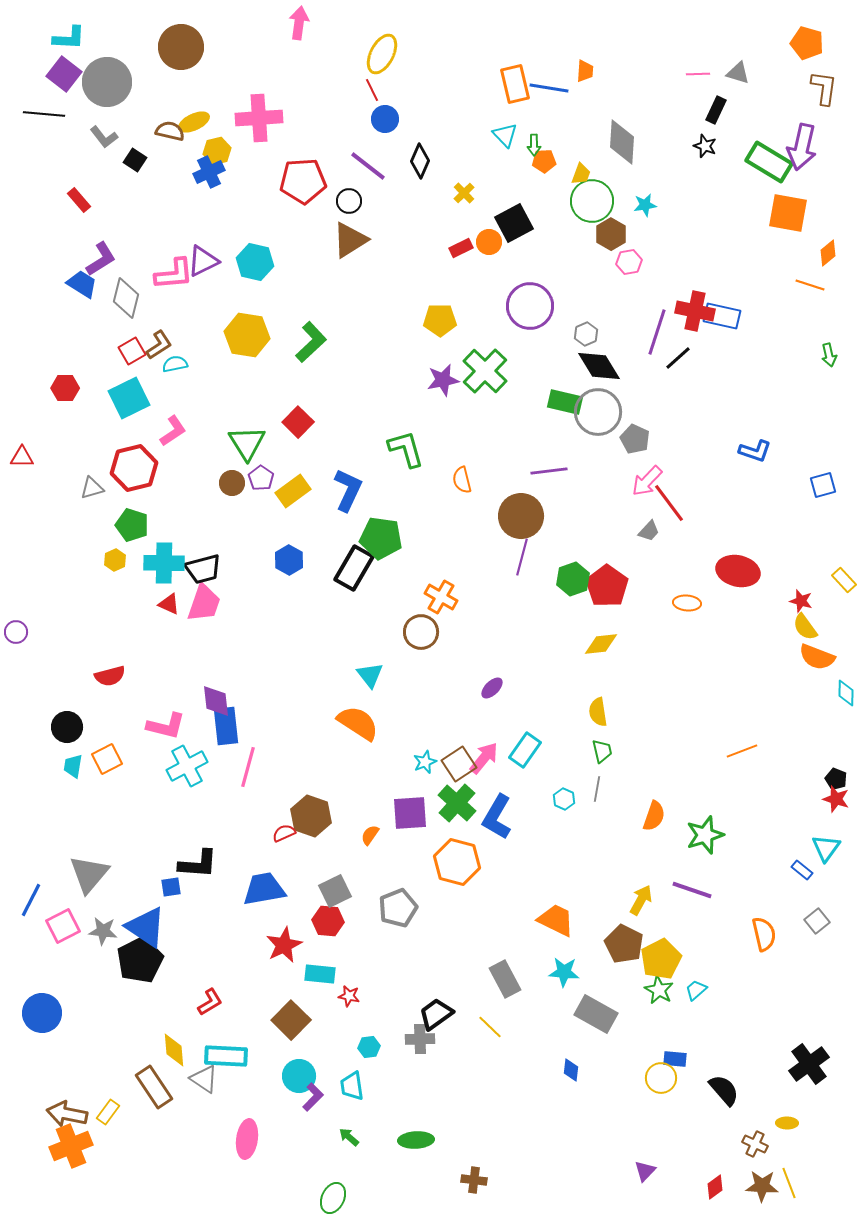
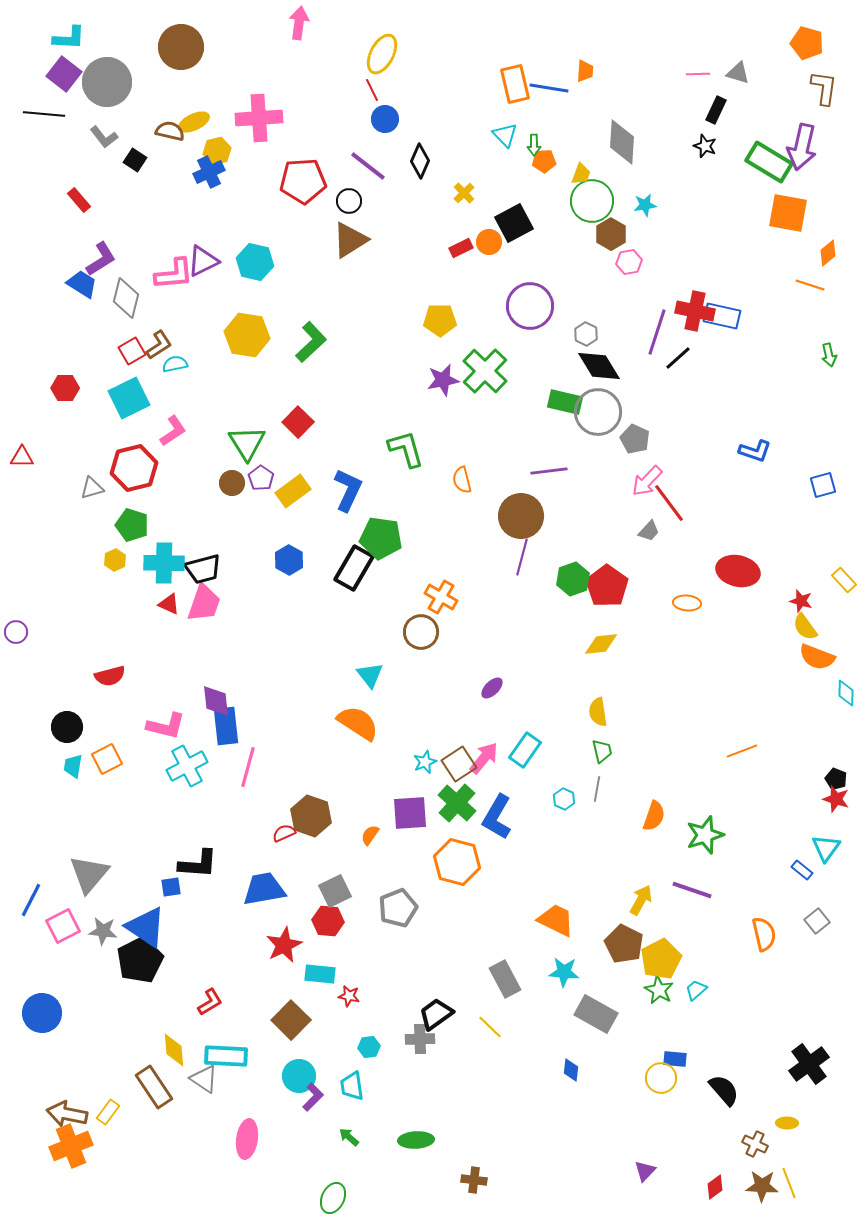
gray hexagon at (586, 334): rotated 10 degrees counterclockwise
